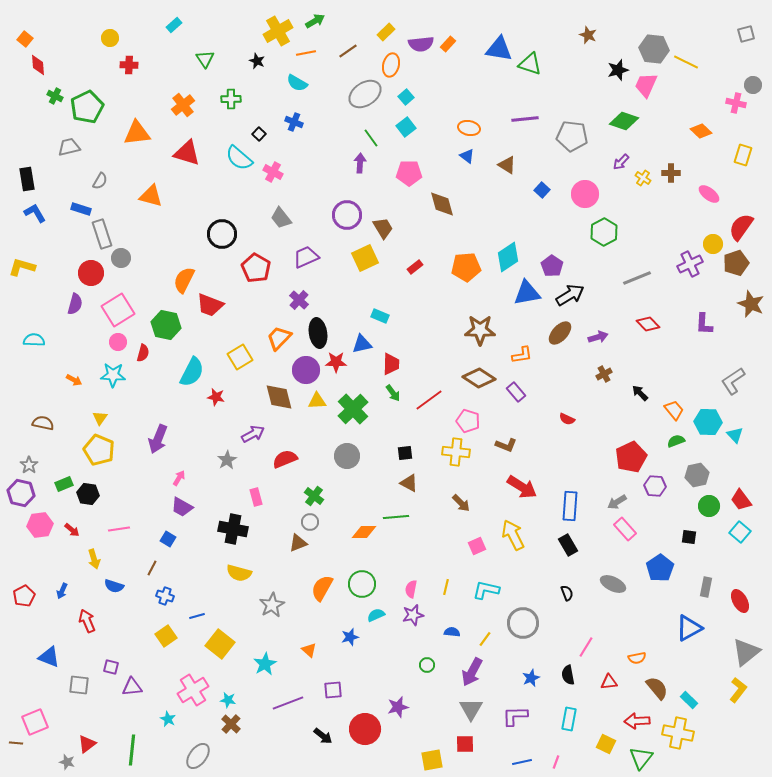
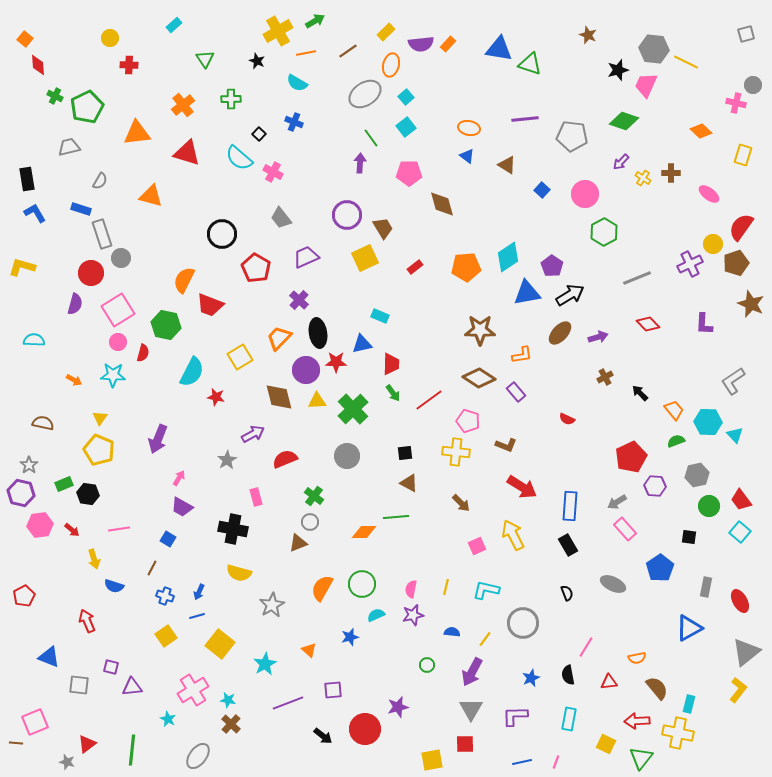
brown cross at (604, 374): moved 1 px right, 3 px down
blue arrow at (62, 591): moved 137 px right, 1 px down
cyan rectangle at (689, 700): moved 4 px down; rotated 60 degrees clockwise
